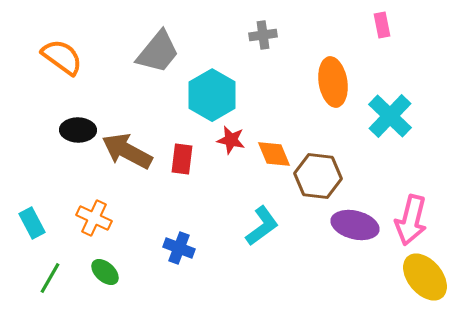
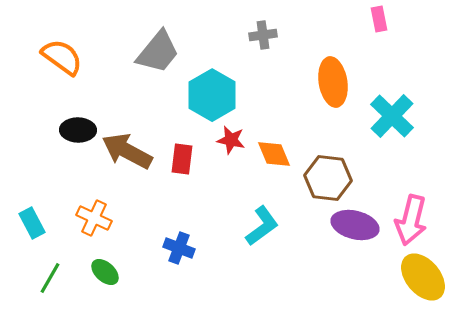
pink rectangle: moved 3 px left, 6 px up
cyan cross: moved 2 px right
brown hexagon: moved 10 px right, 2 px down
yellow ellipse: moved 2 px left
